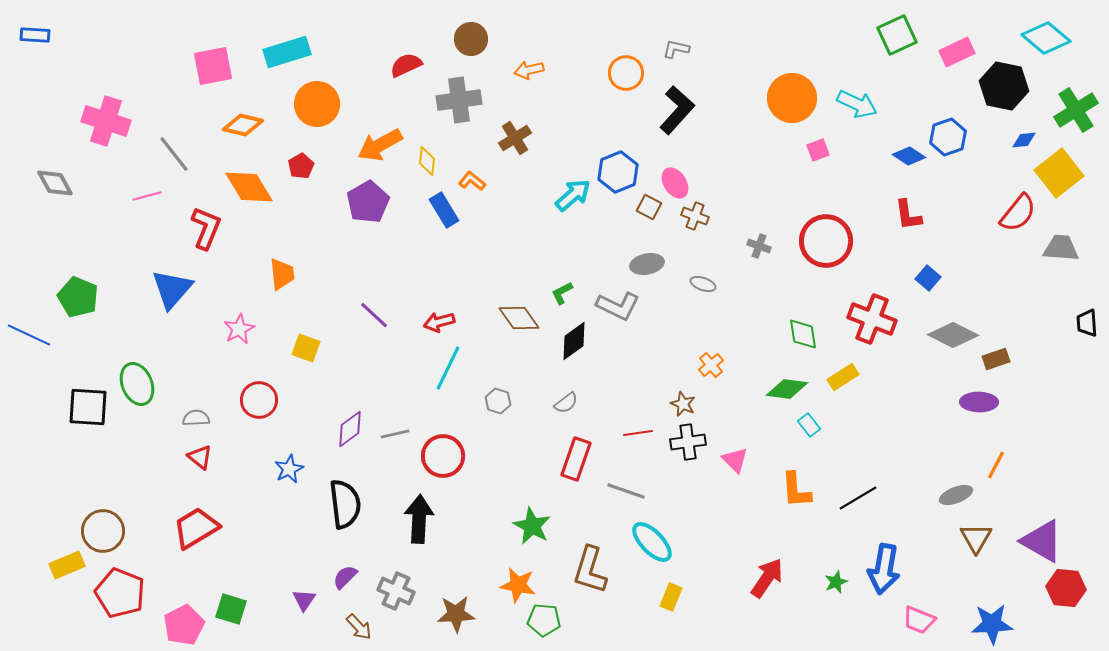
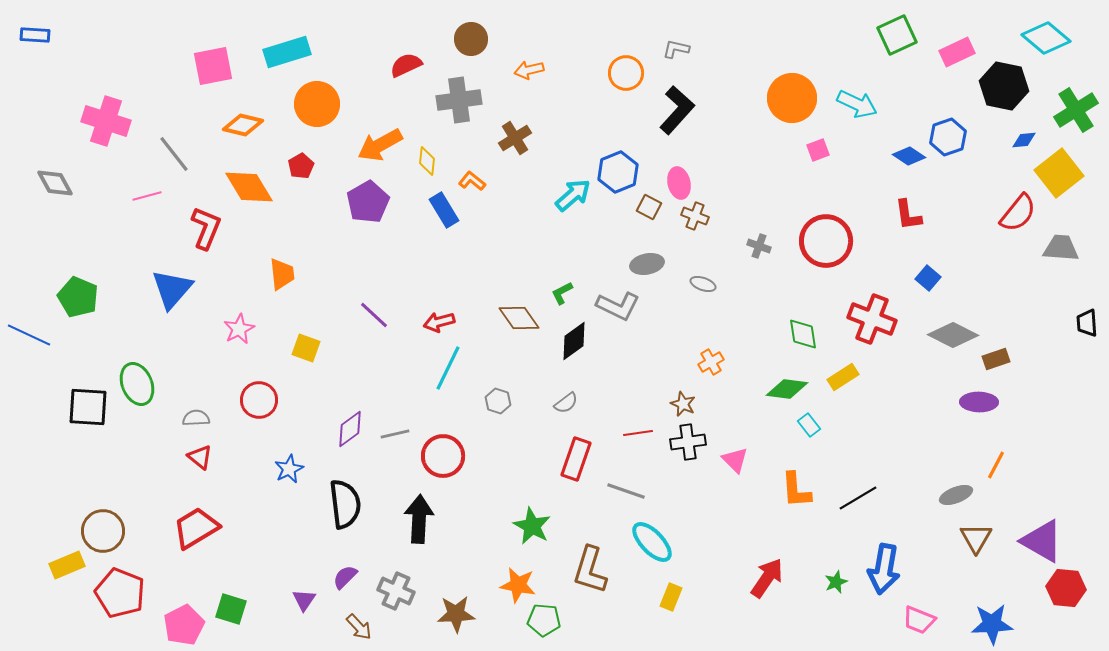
pink ellipse at (675, 183): moved 4 px right; rotated 20 degrees clockwise
orange cross at (711, 365): moved 3 px up; rotated 10 degrees clockwise
